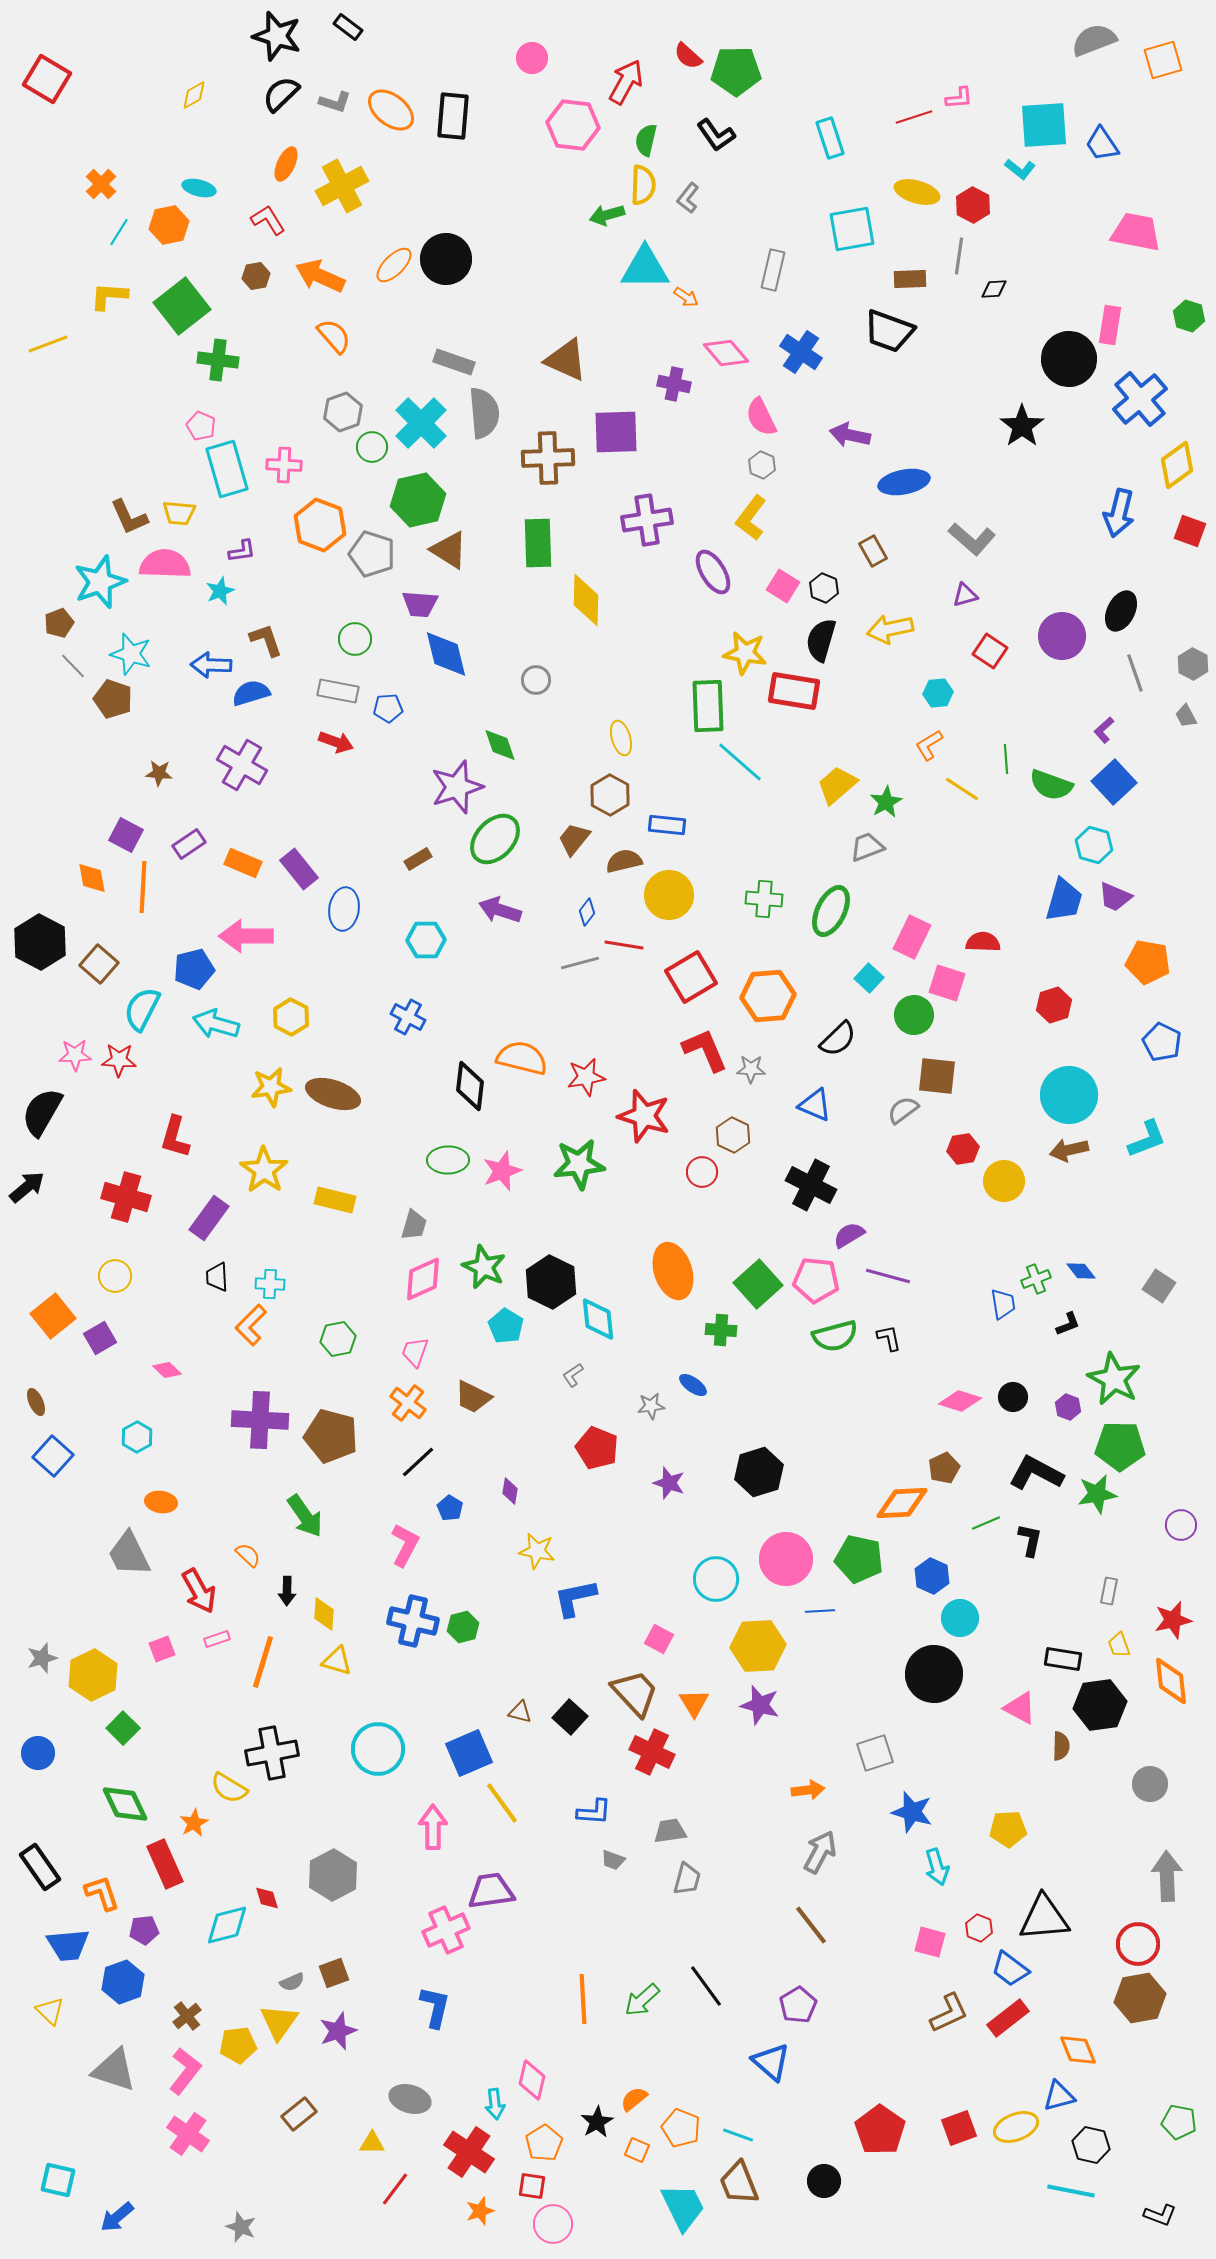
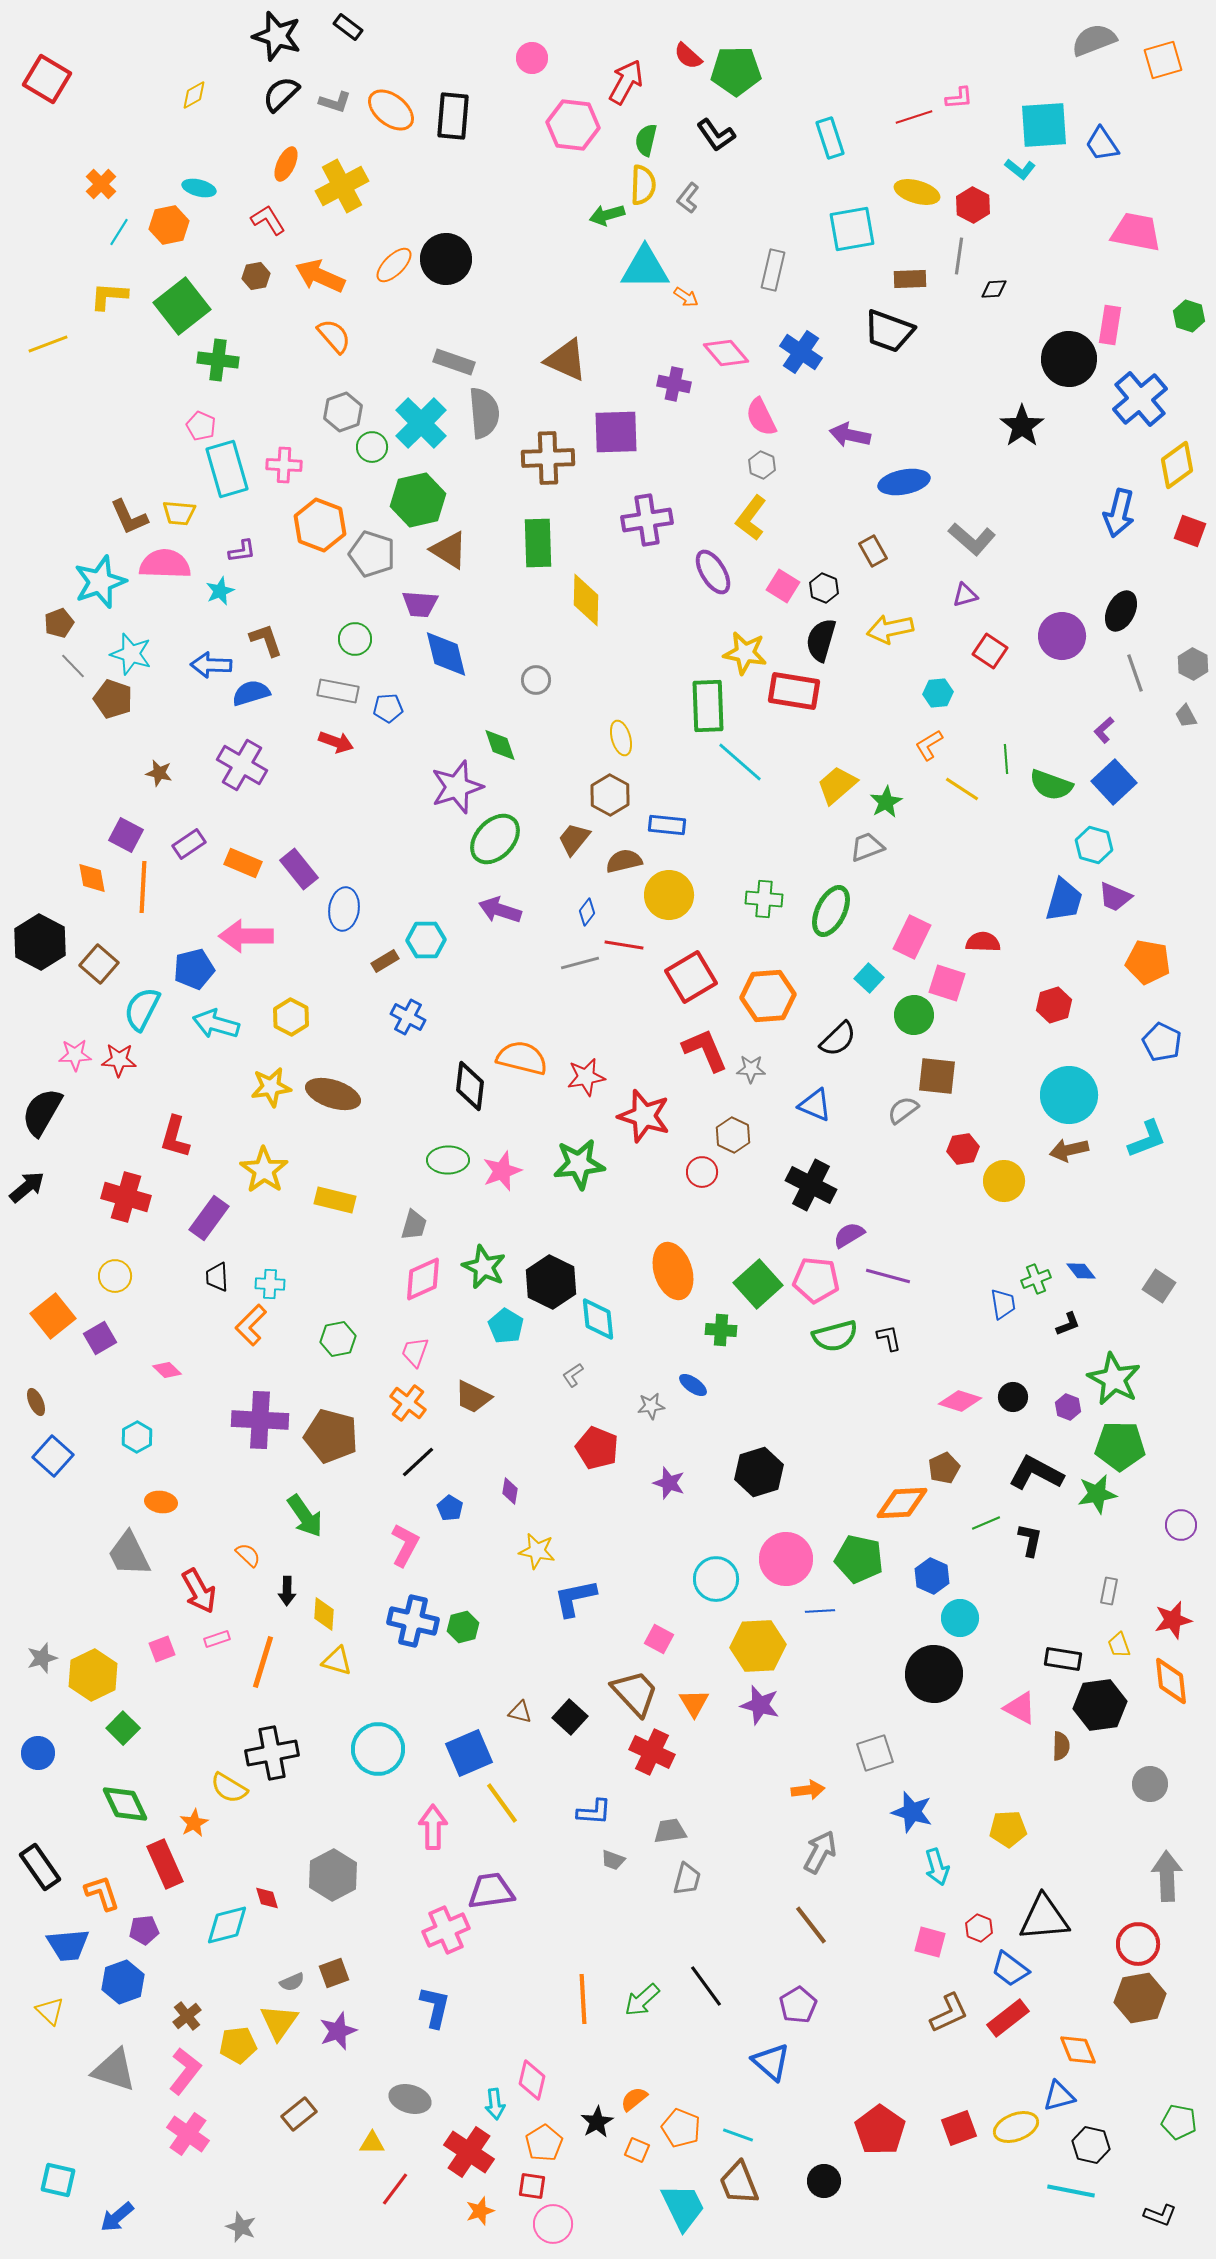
brown star at (159, 773): rotated 8 degrees clockwise
brown rectangle at (418, 859): moved 33 px left, 102 px down
